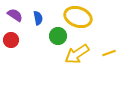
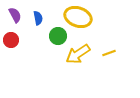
purple semicircle: rotated 28 degrees clockwise
yellow arrow: moved 1 px right
